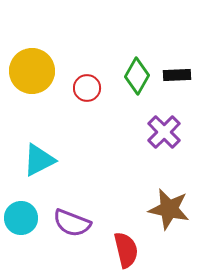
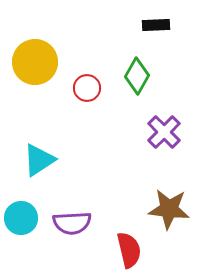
yellow circle: moved 3 px right, 9 px up
black rectangle: moved 21 px left, 50 px up
cyan triangle: rotated 6 degrees counterclockwise
brown star: rotated 6 degrees counterclockwise
purple semicircle: rotated 24 degrees counterclockwise
red semicircle: moved 3 px right
